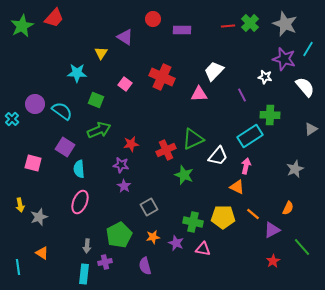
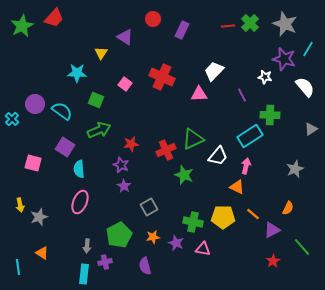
purple rectangle at (182, 30): rotated 66 degrees counterclockwise
purple star at (121, 165): rotated 14 degrees clockwise
